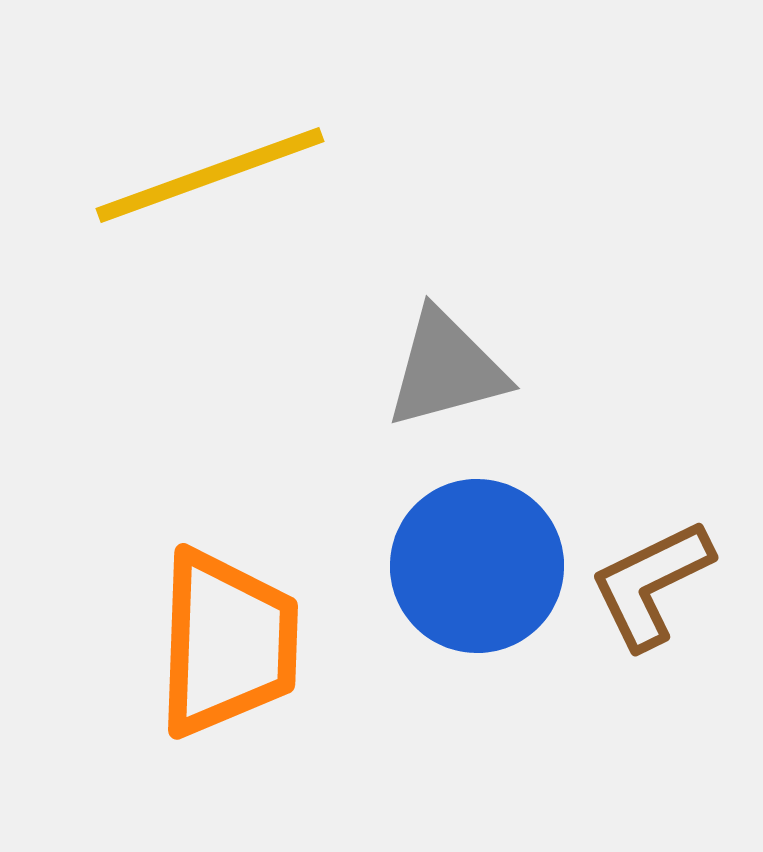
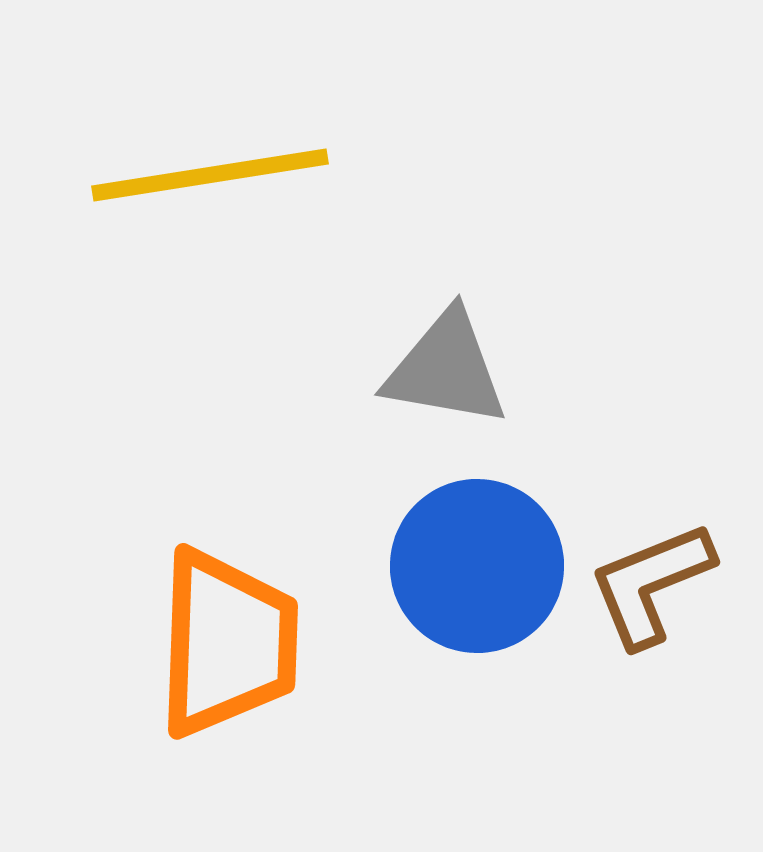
yellow line: rotated 11 degrees clockwise
gray triangle: rotated 25 degrees clockwise
brown L-shape: rotated 4 degrees clockwise
